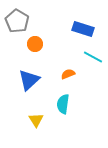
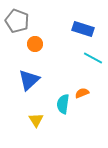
gray pentagon: rotated 10 degrees counterclockwise
cyan line: moved 1 px down
orange semicircle: moved 14 px right, 19 px down
